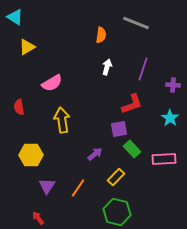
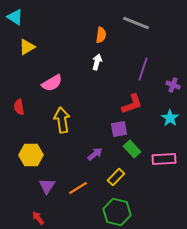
white arrow: moved 10 px left, 5 px up
purple cross: rotated 16 degrees clockwise
orange line: rotated 24 degrees clockwise
